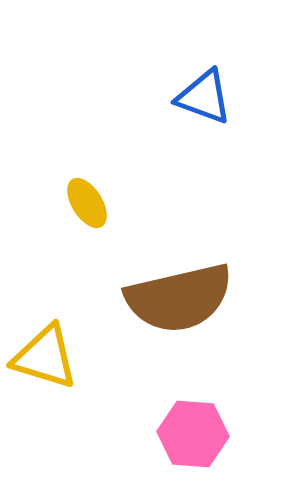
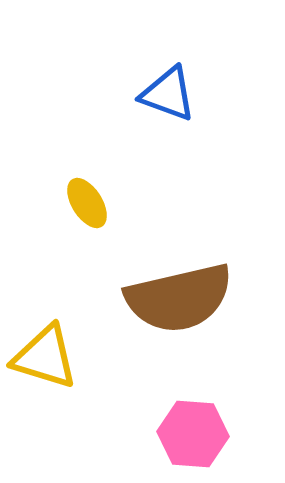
blue triangle: moved 36 px left, 3 px up
